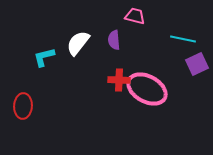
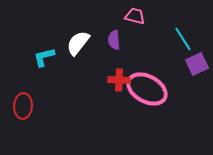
cyan line: rotated 45 degrees clockwise
